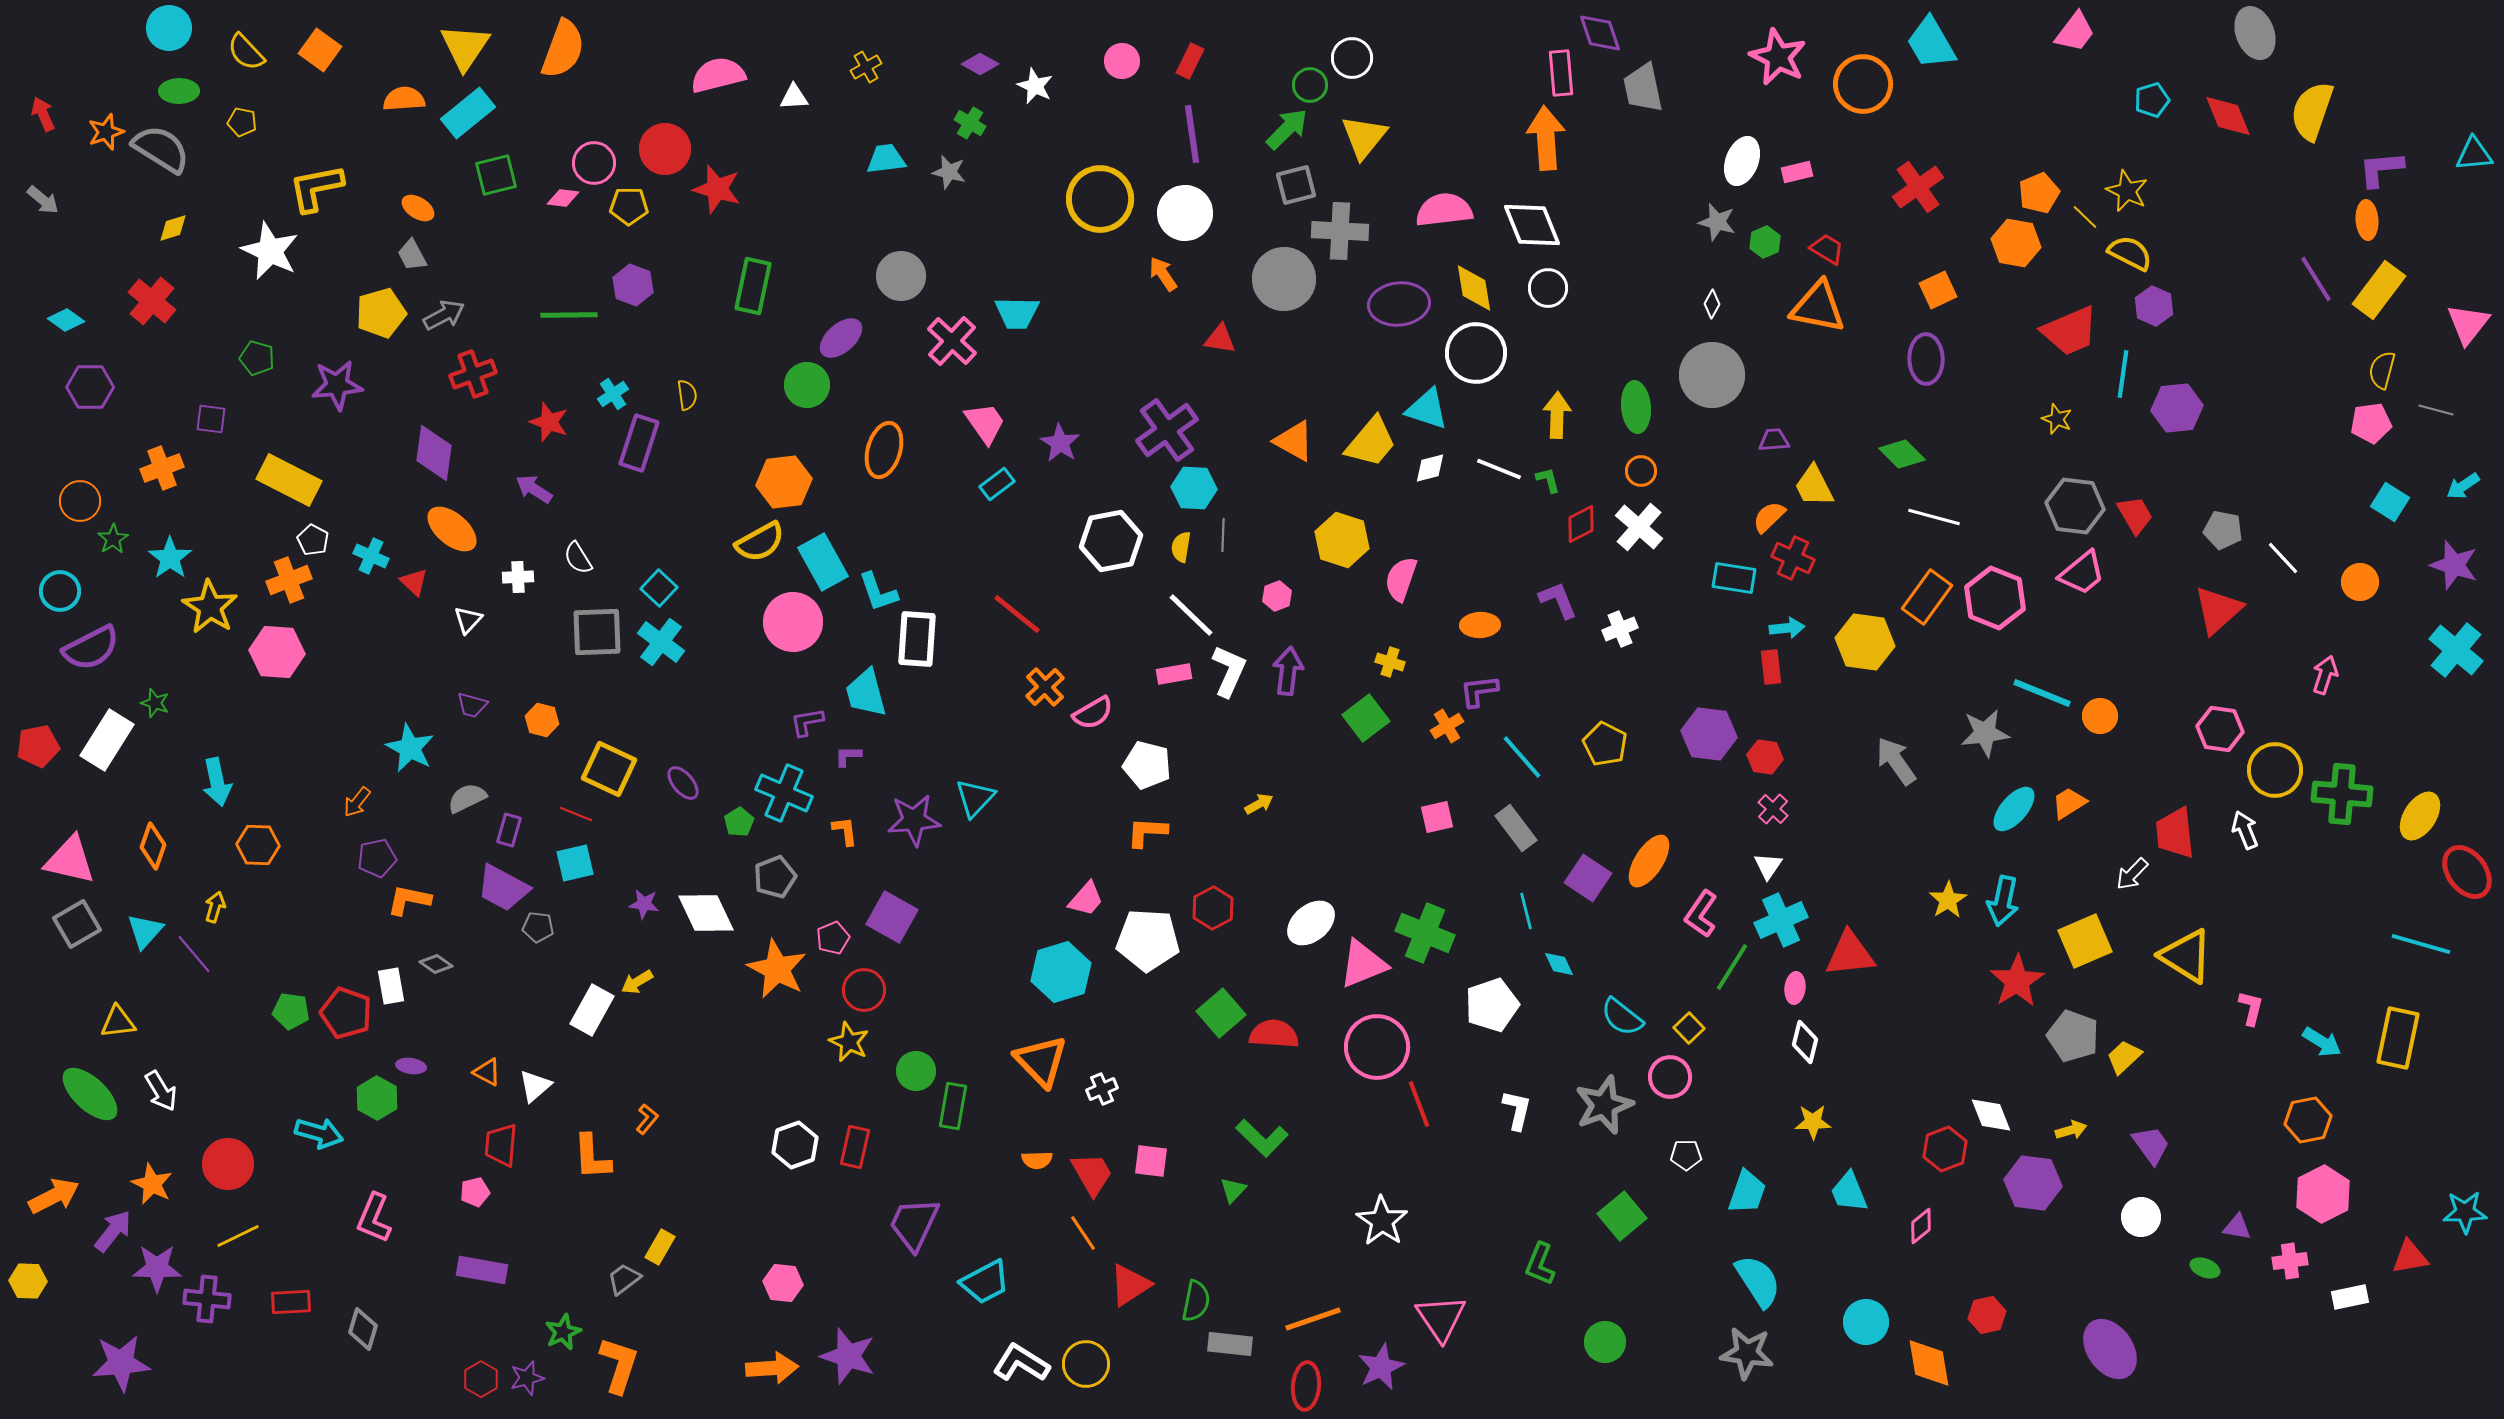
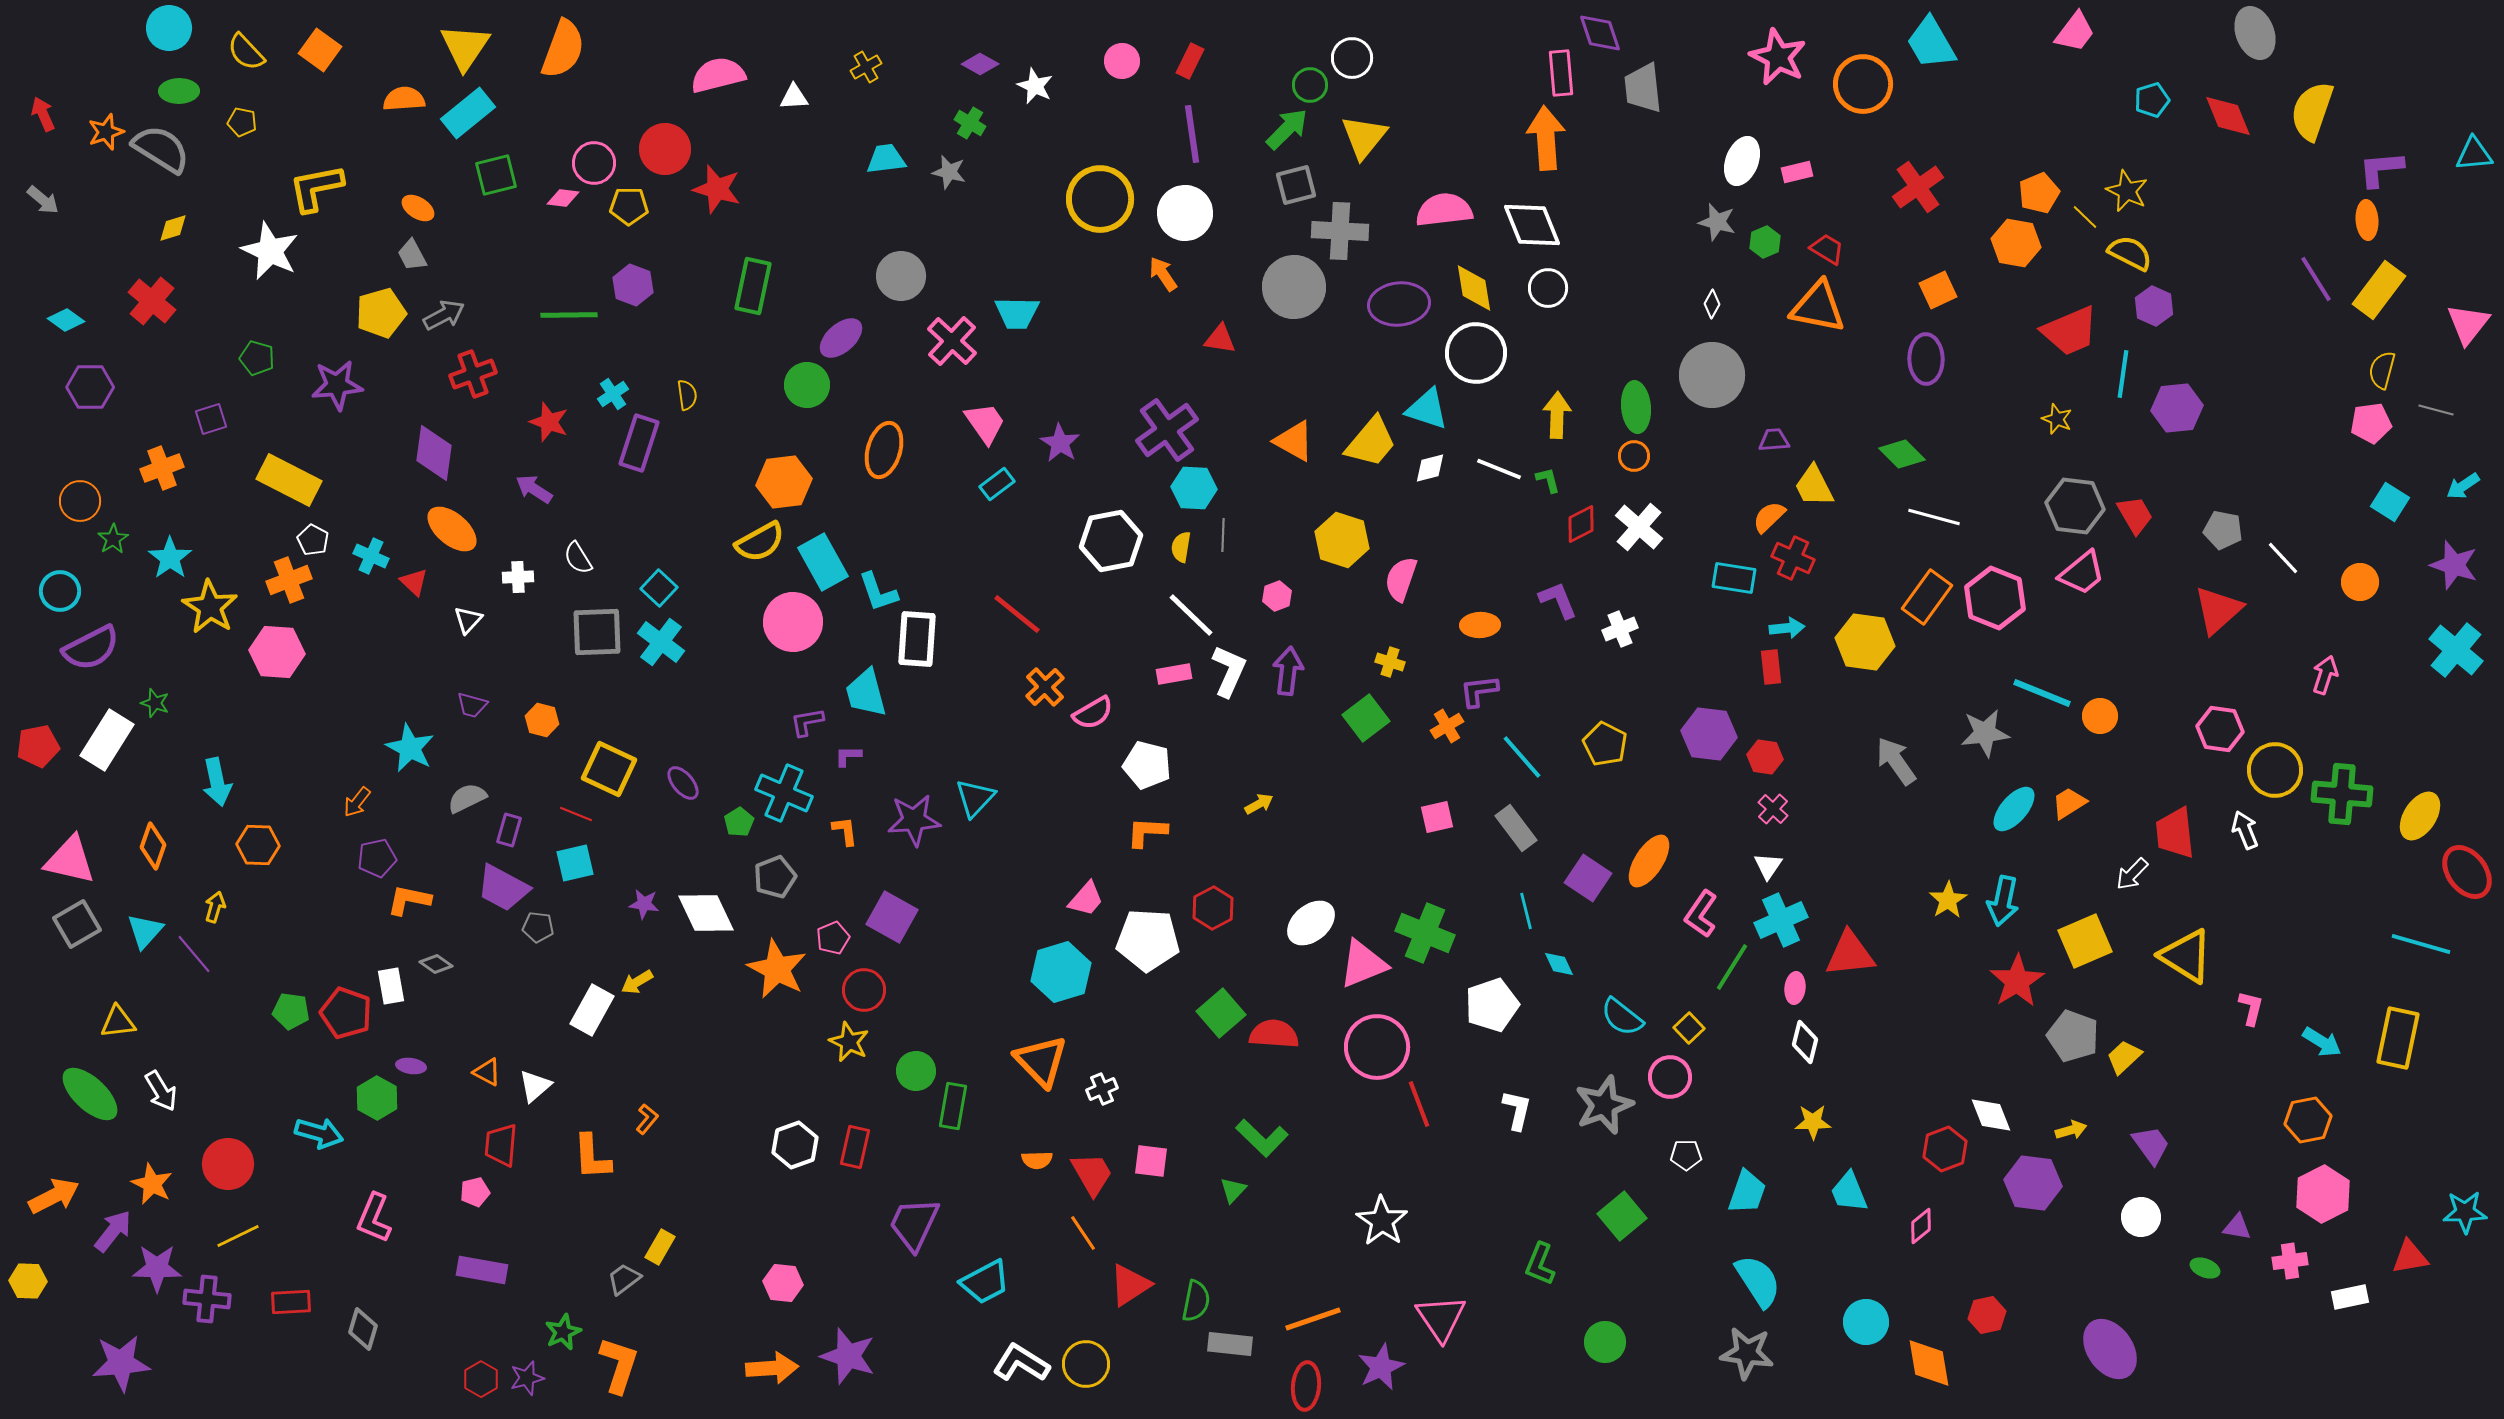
gray trapezoid at (1643, 88): rotated 6 degrees clockwise
gray circle at (1284, 279): moved 10 px right, 8 px down
purple square at (211, 419): rotated 24 degrees counterclockwise
orange circle at (1641, 471): moved 7 px left, 15 px up
